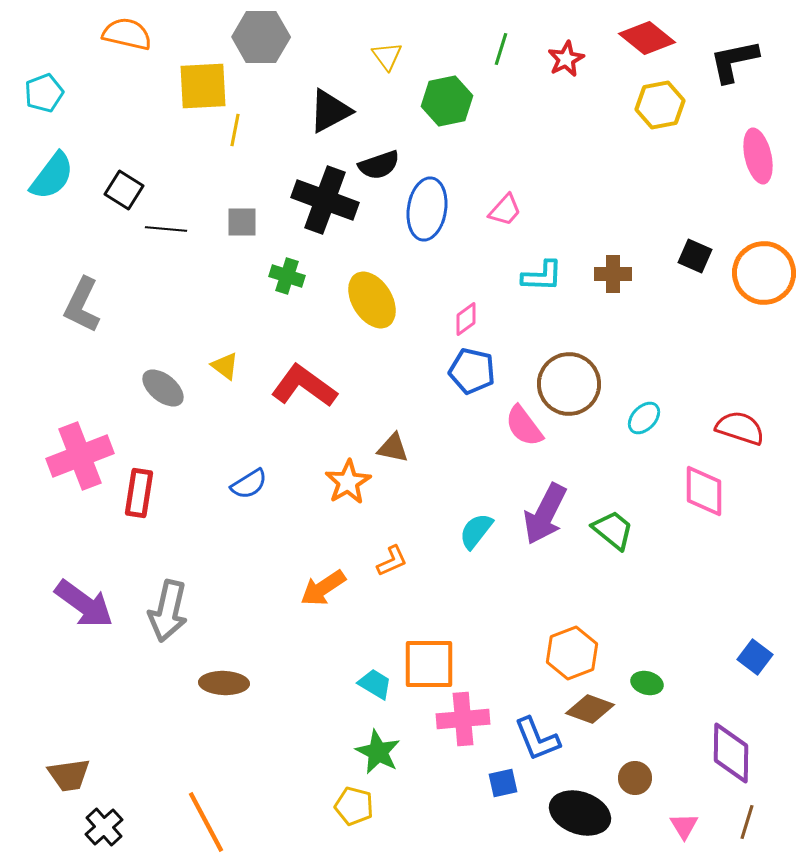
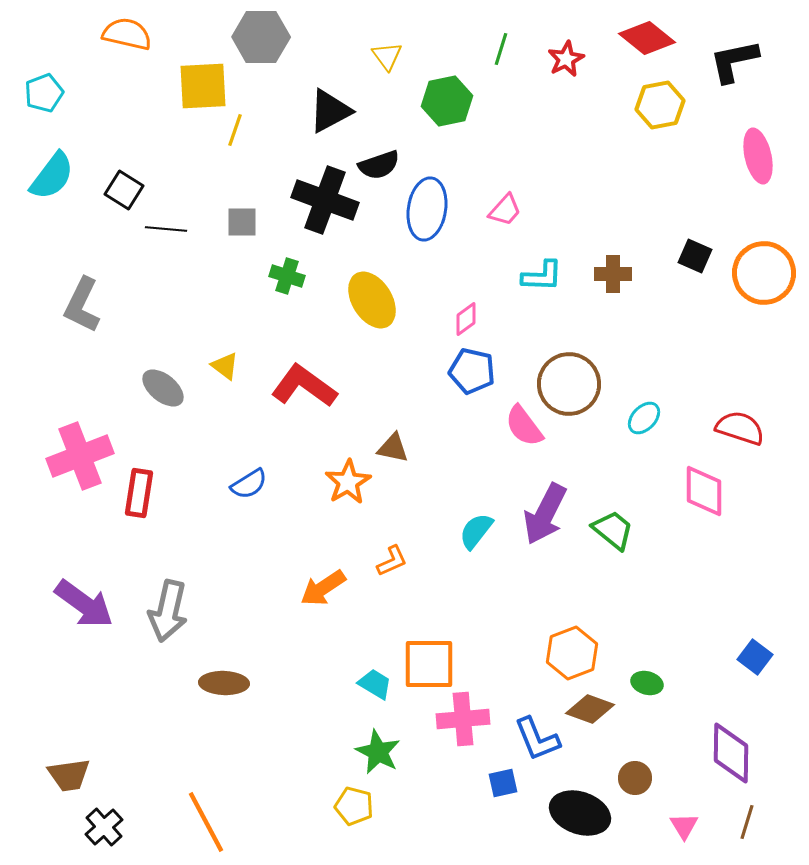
yellow line at (235, 130): rotated 8 degrees clockwise
